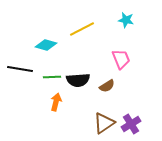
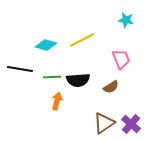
yellow line: moved 11 px down
brown semicircle: moved 4 px right, 1 px down
orange arrow: moved 1 px right, 1 px up
purple cross: rotated 18 degrees counterclockwise
